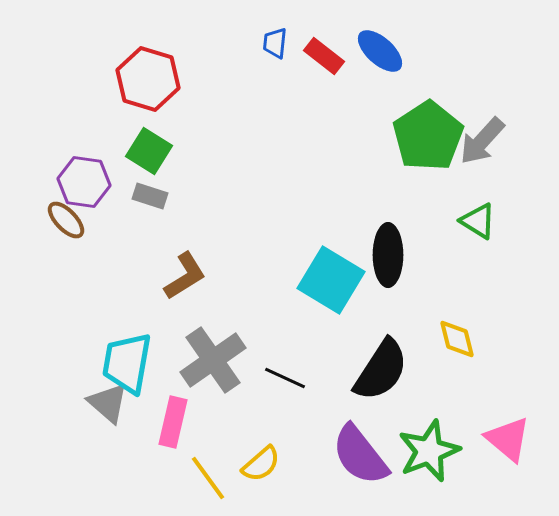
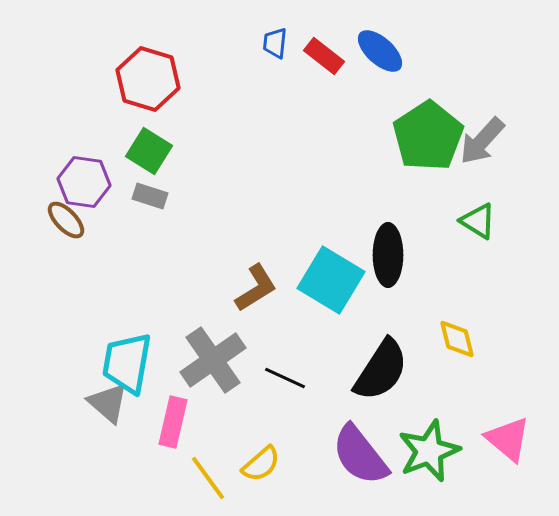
brown L-shape: moved 71 px right, 12 px down
